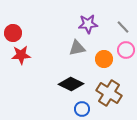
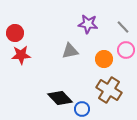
purple star: rotated 12 degrees clockwise
red circle: moved 2 px right
gray triangle: moved 7 px left, 3 px down
black diamond: moved 11 px left, 14 px down; rotated 20 degrees clockwise
brown cross: moved 3 px up
